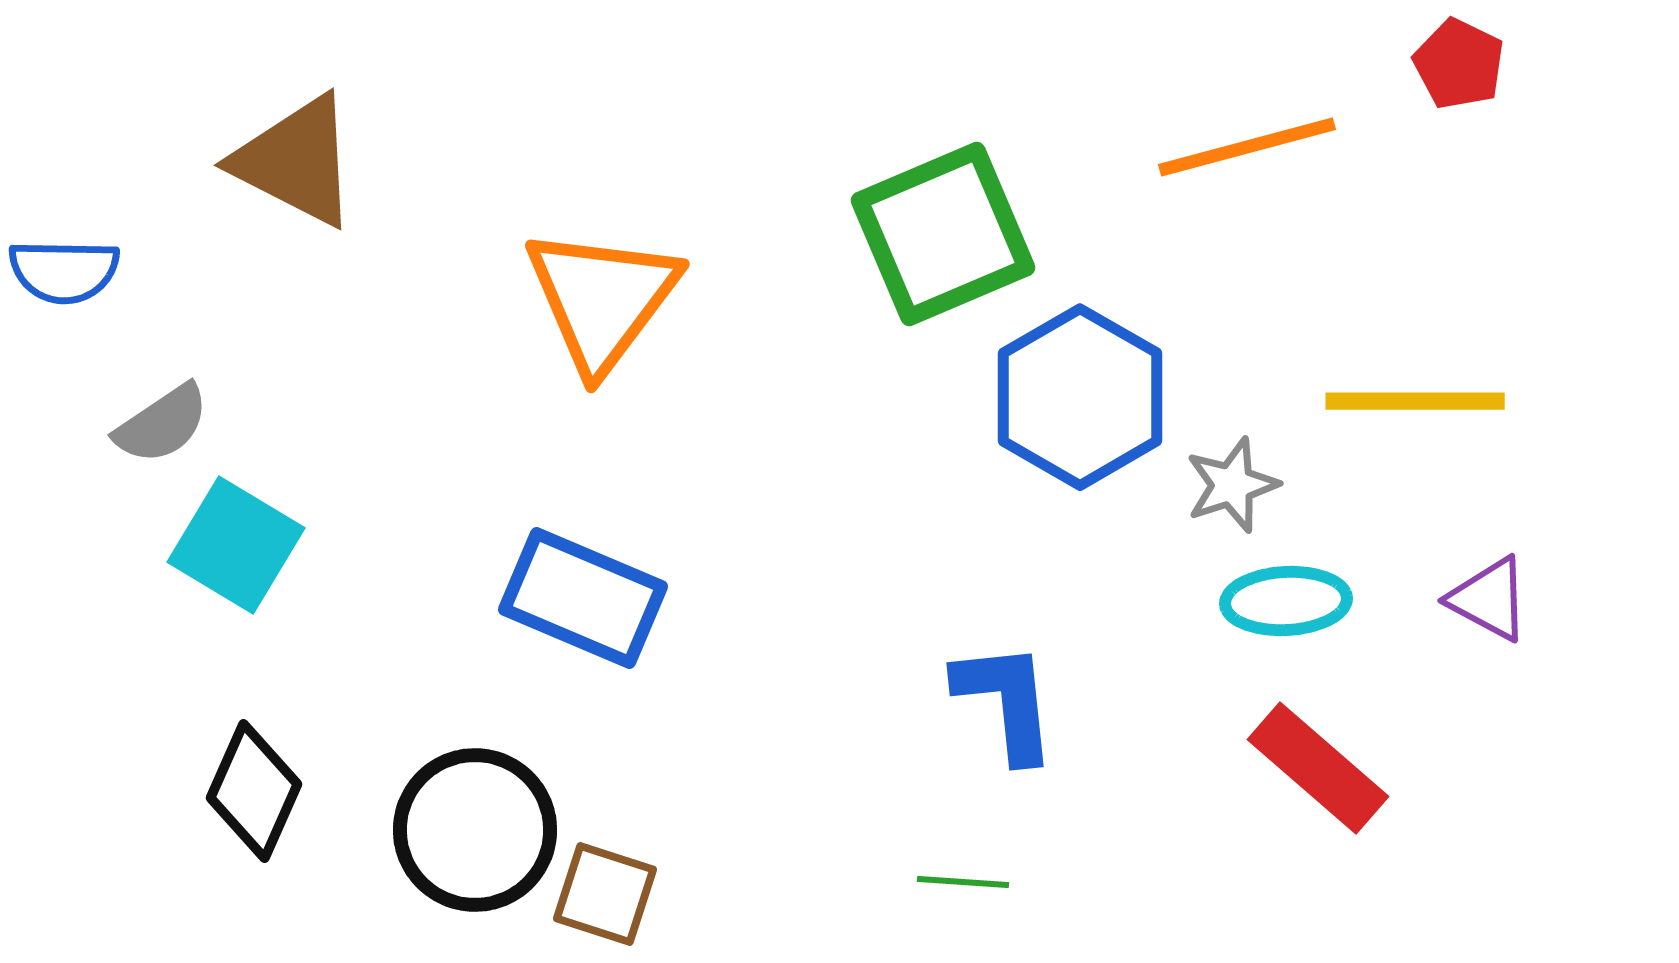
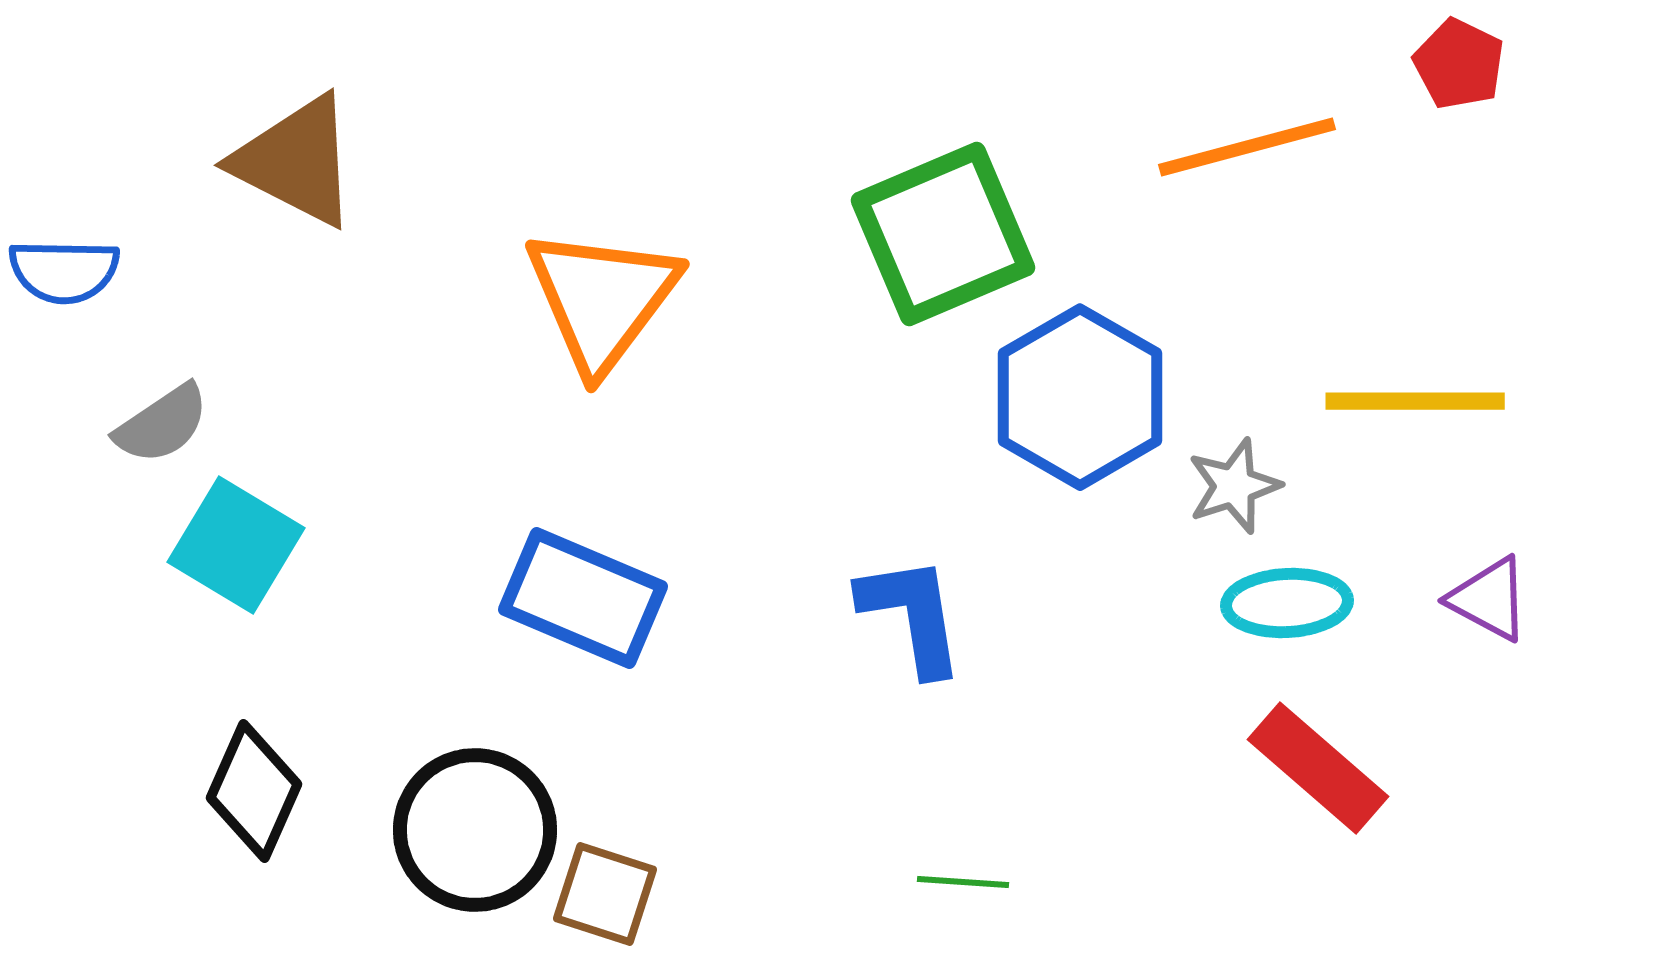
gray star: moved 2 px right, 1 px down
cyan ellipse: moved 1 px right, 2 px down
blue L-shape: moved 94 px left, 86 px up; rotated 3 degrees counterclockwise
